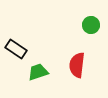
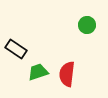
green circle: moved 4 px left
red semicircle: moved 10 px left, 9 px down
